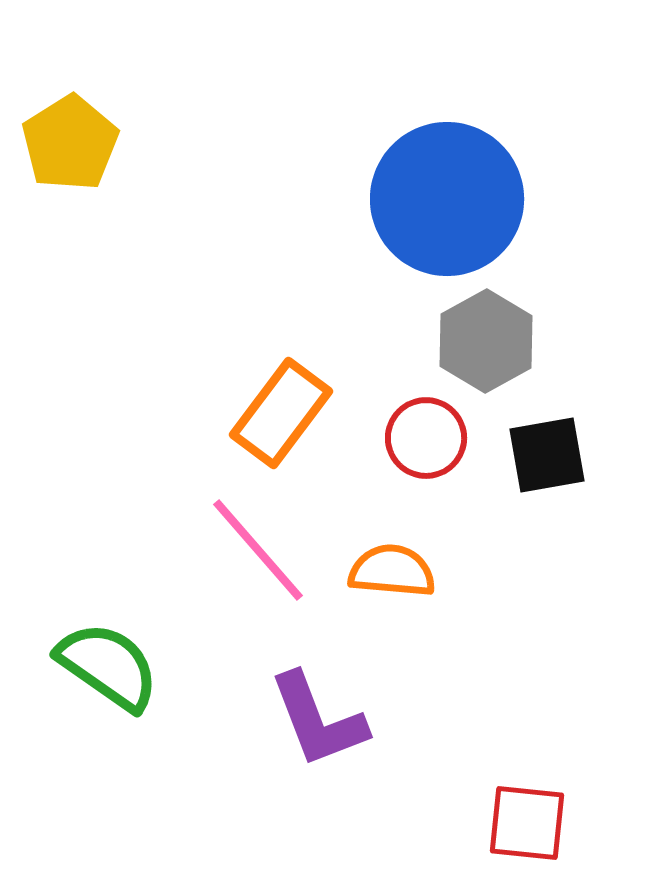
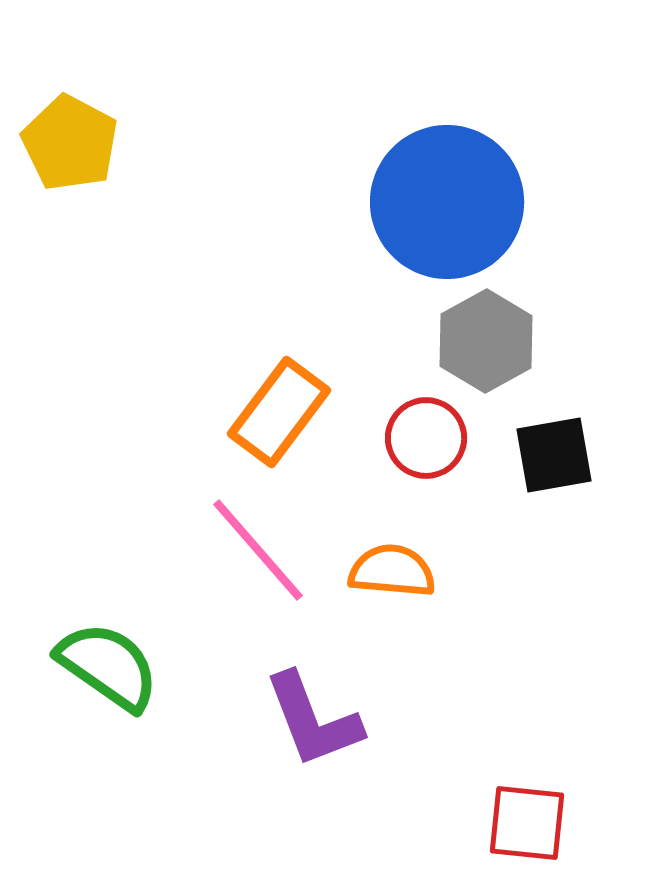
yellow pentagon: rotated 12 degrees counterclockwise
blue circle: moved 3 px down
orange rectangle: moved 2 px left, 1 px up
black square: moved 7 px right
purple L-shape: moved 5 px left
